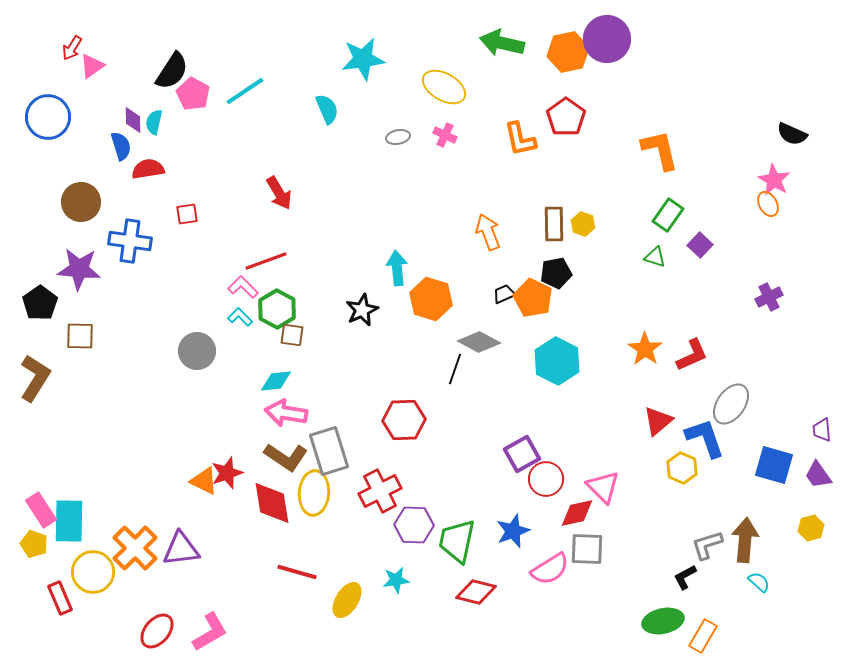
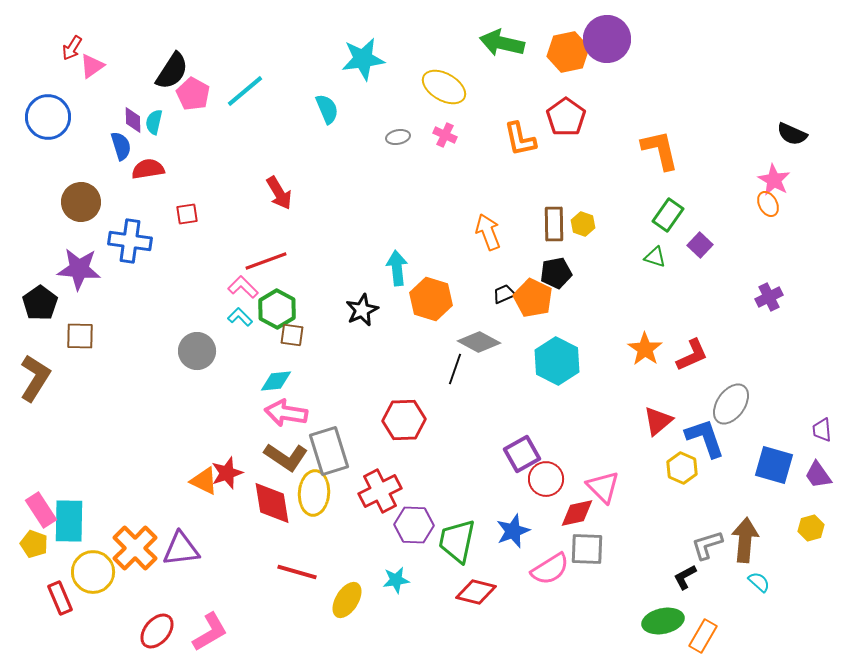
cyan line at (245, 91): rotated 6 degrees counterclockwise
